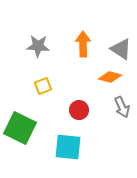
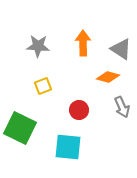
orange arrow: moved 1 px up
orange diamond: moved 2 px left
